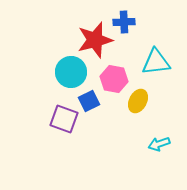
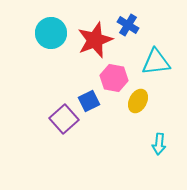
blue cross: moved 4 px right, 3 px down; rotated 35 degrees clockwise
red star: rotated 6 degrees counterclockwise
cyan circle: moved 20 px left, 39 px up
pink hexagon: moved 1 px up
purple square: rotated 28 degrees clockwise
cyan arrow: rotated 65 degrees counterclockwise
